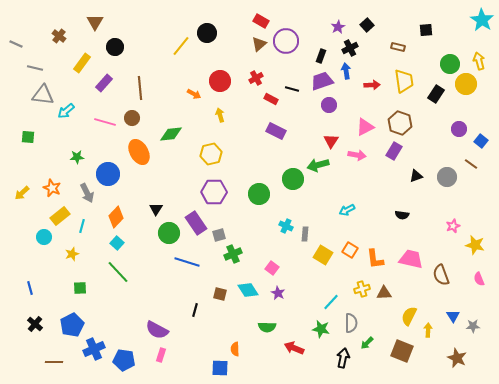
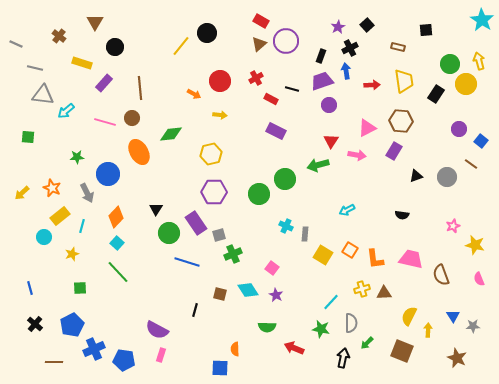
yellow rectangle at (82, 63): rotated 72 degrees clockwise
yellow arrow at (220, 115): rotated 112 degrees clockwise
brown hexagon at (400, 123): moved 1 px right, 2 px up; rotated 15 degrees counterclockwise
pink triangle at (365, 127): moved 2 px right, 1 px down
green circle at (293, 179): moved 8 px left
purple star at (278, 293): moved 2 px left, 2 px down
